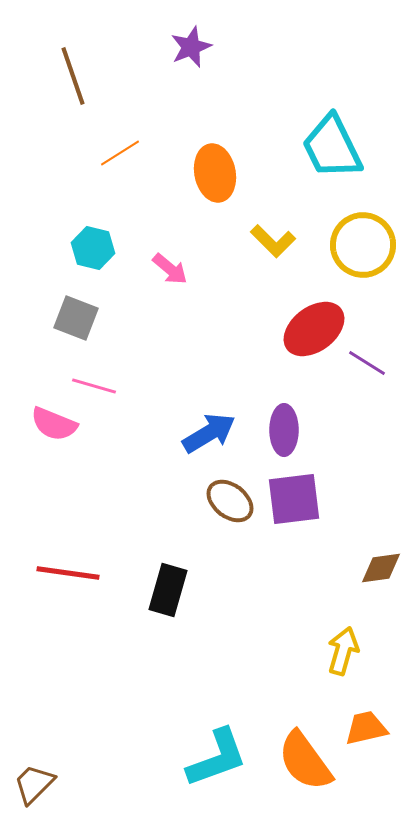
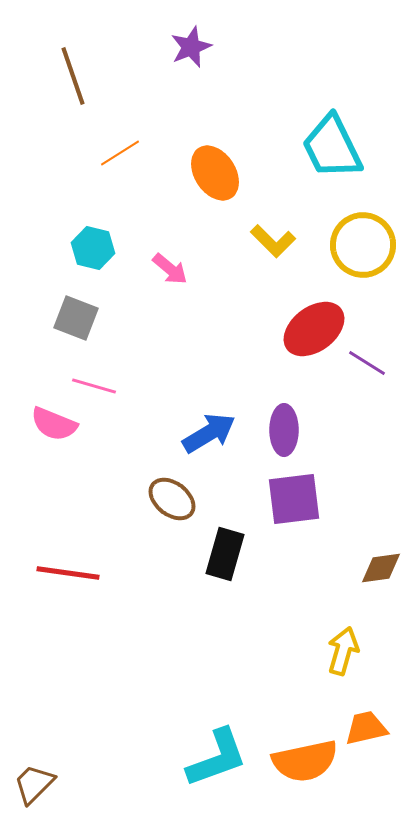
orange ellipse: rotated 22 degrees counterclockwise
brown ellipse: moved 58 px left, 2 px up
black rectangle: moved 57 px right, 36 px up
orange semicircle: rotated 66 degrees counterclockwise
